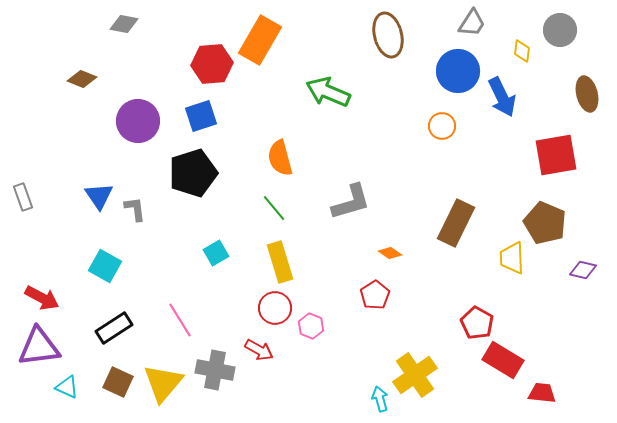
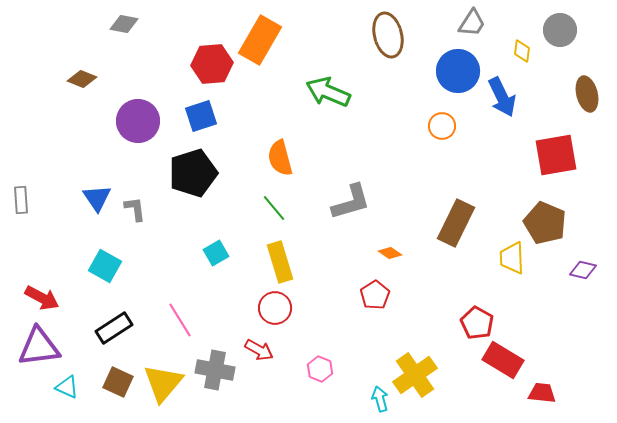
blue triangle at (99, 196): moved 2 px left, 2 px down
gray rectangle at (23, 197): moved 2 px left, 3 px down; rotated 16 degrees clockwise
pink hexagon at (311, 326): moved 9 px right, 43 px down
